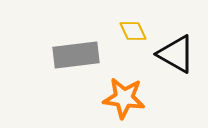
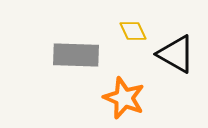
gray rectangle: rotated 9 degrees clockwise
orange star: rotated 15 degrees clockwise
